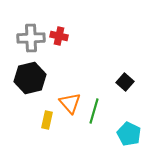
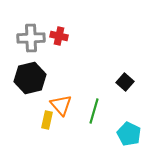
orange triangle: moved 9 px left, 2 px down
